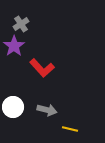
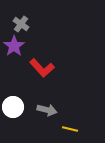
gray cross: rotated 21 degrees counterclockwise
